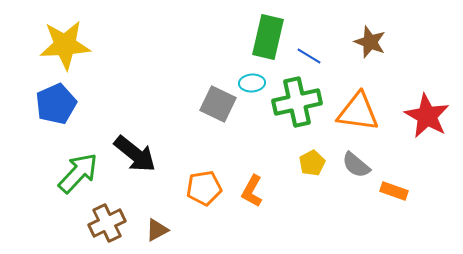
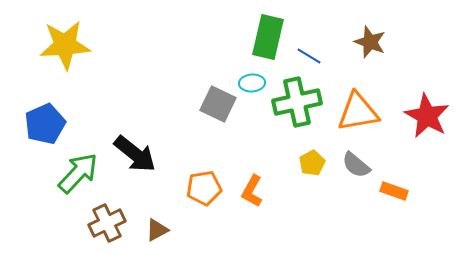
blue pentagon: moved 11 px left, 20 px down
orange triangle: rotated 18 degrees counterclockwise
